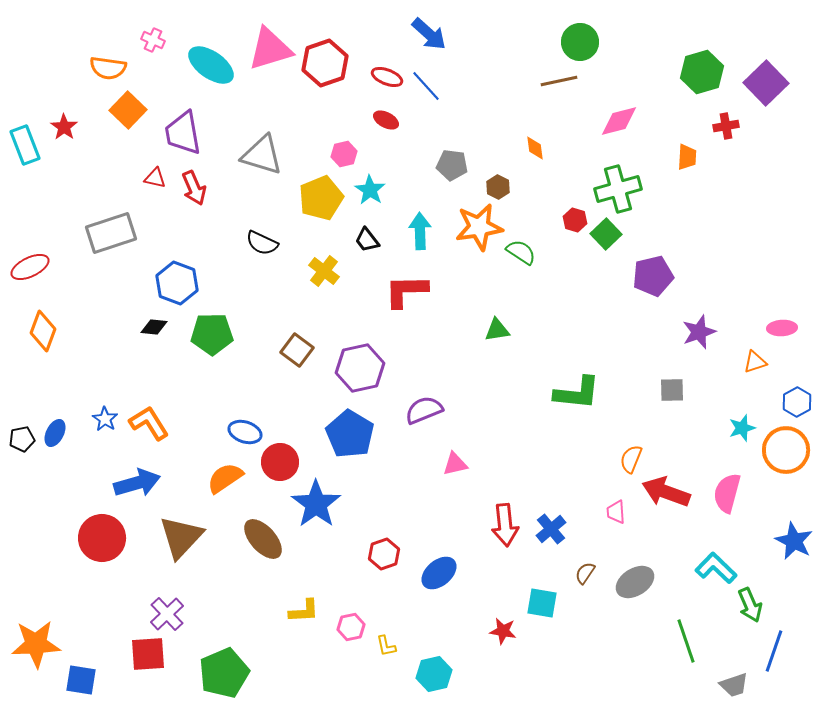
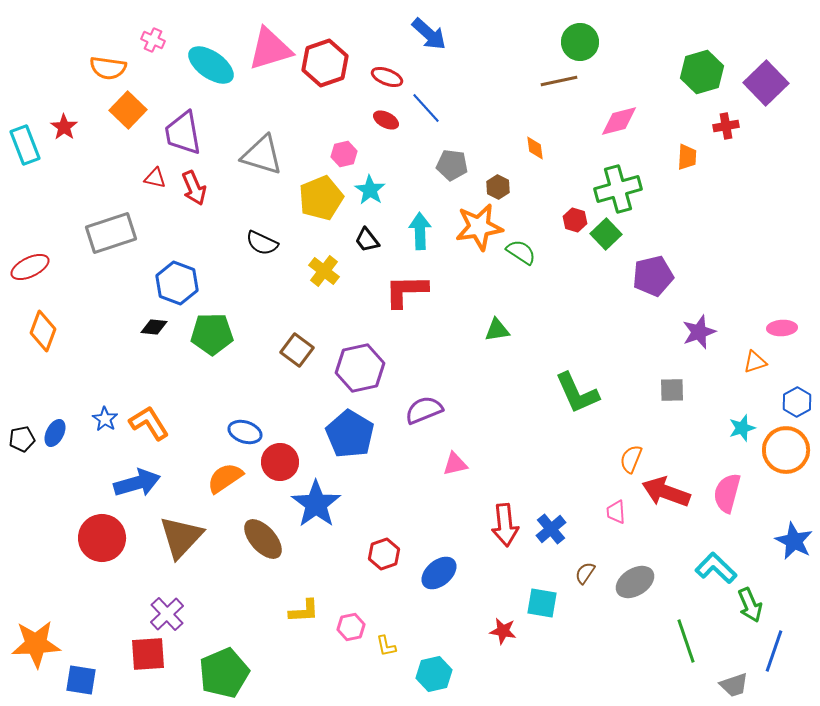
blue line at (426, 86): moved 22 px down
green L-shape at (577, 393): rotated 60 degrees clockwise
